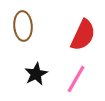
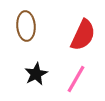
brown ellipse: moved 3 px right
